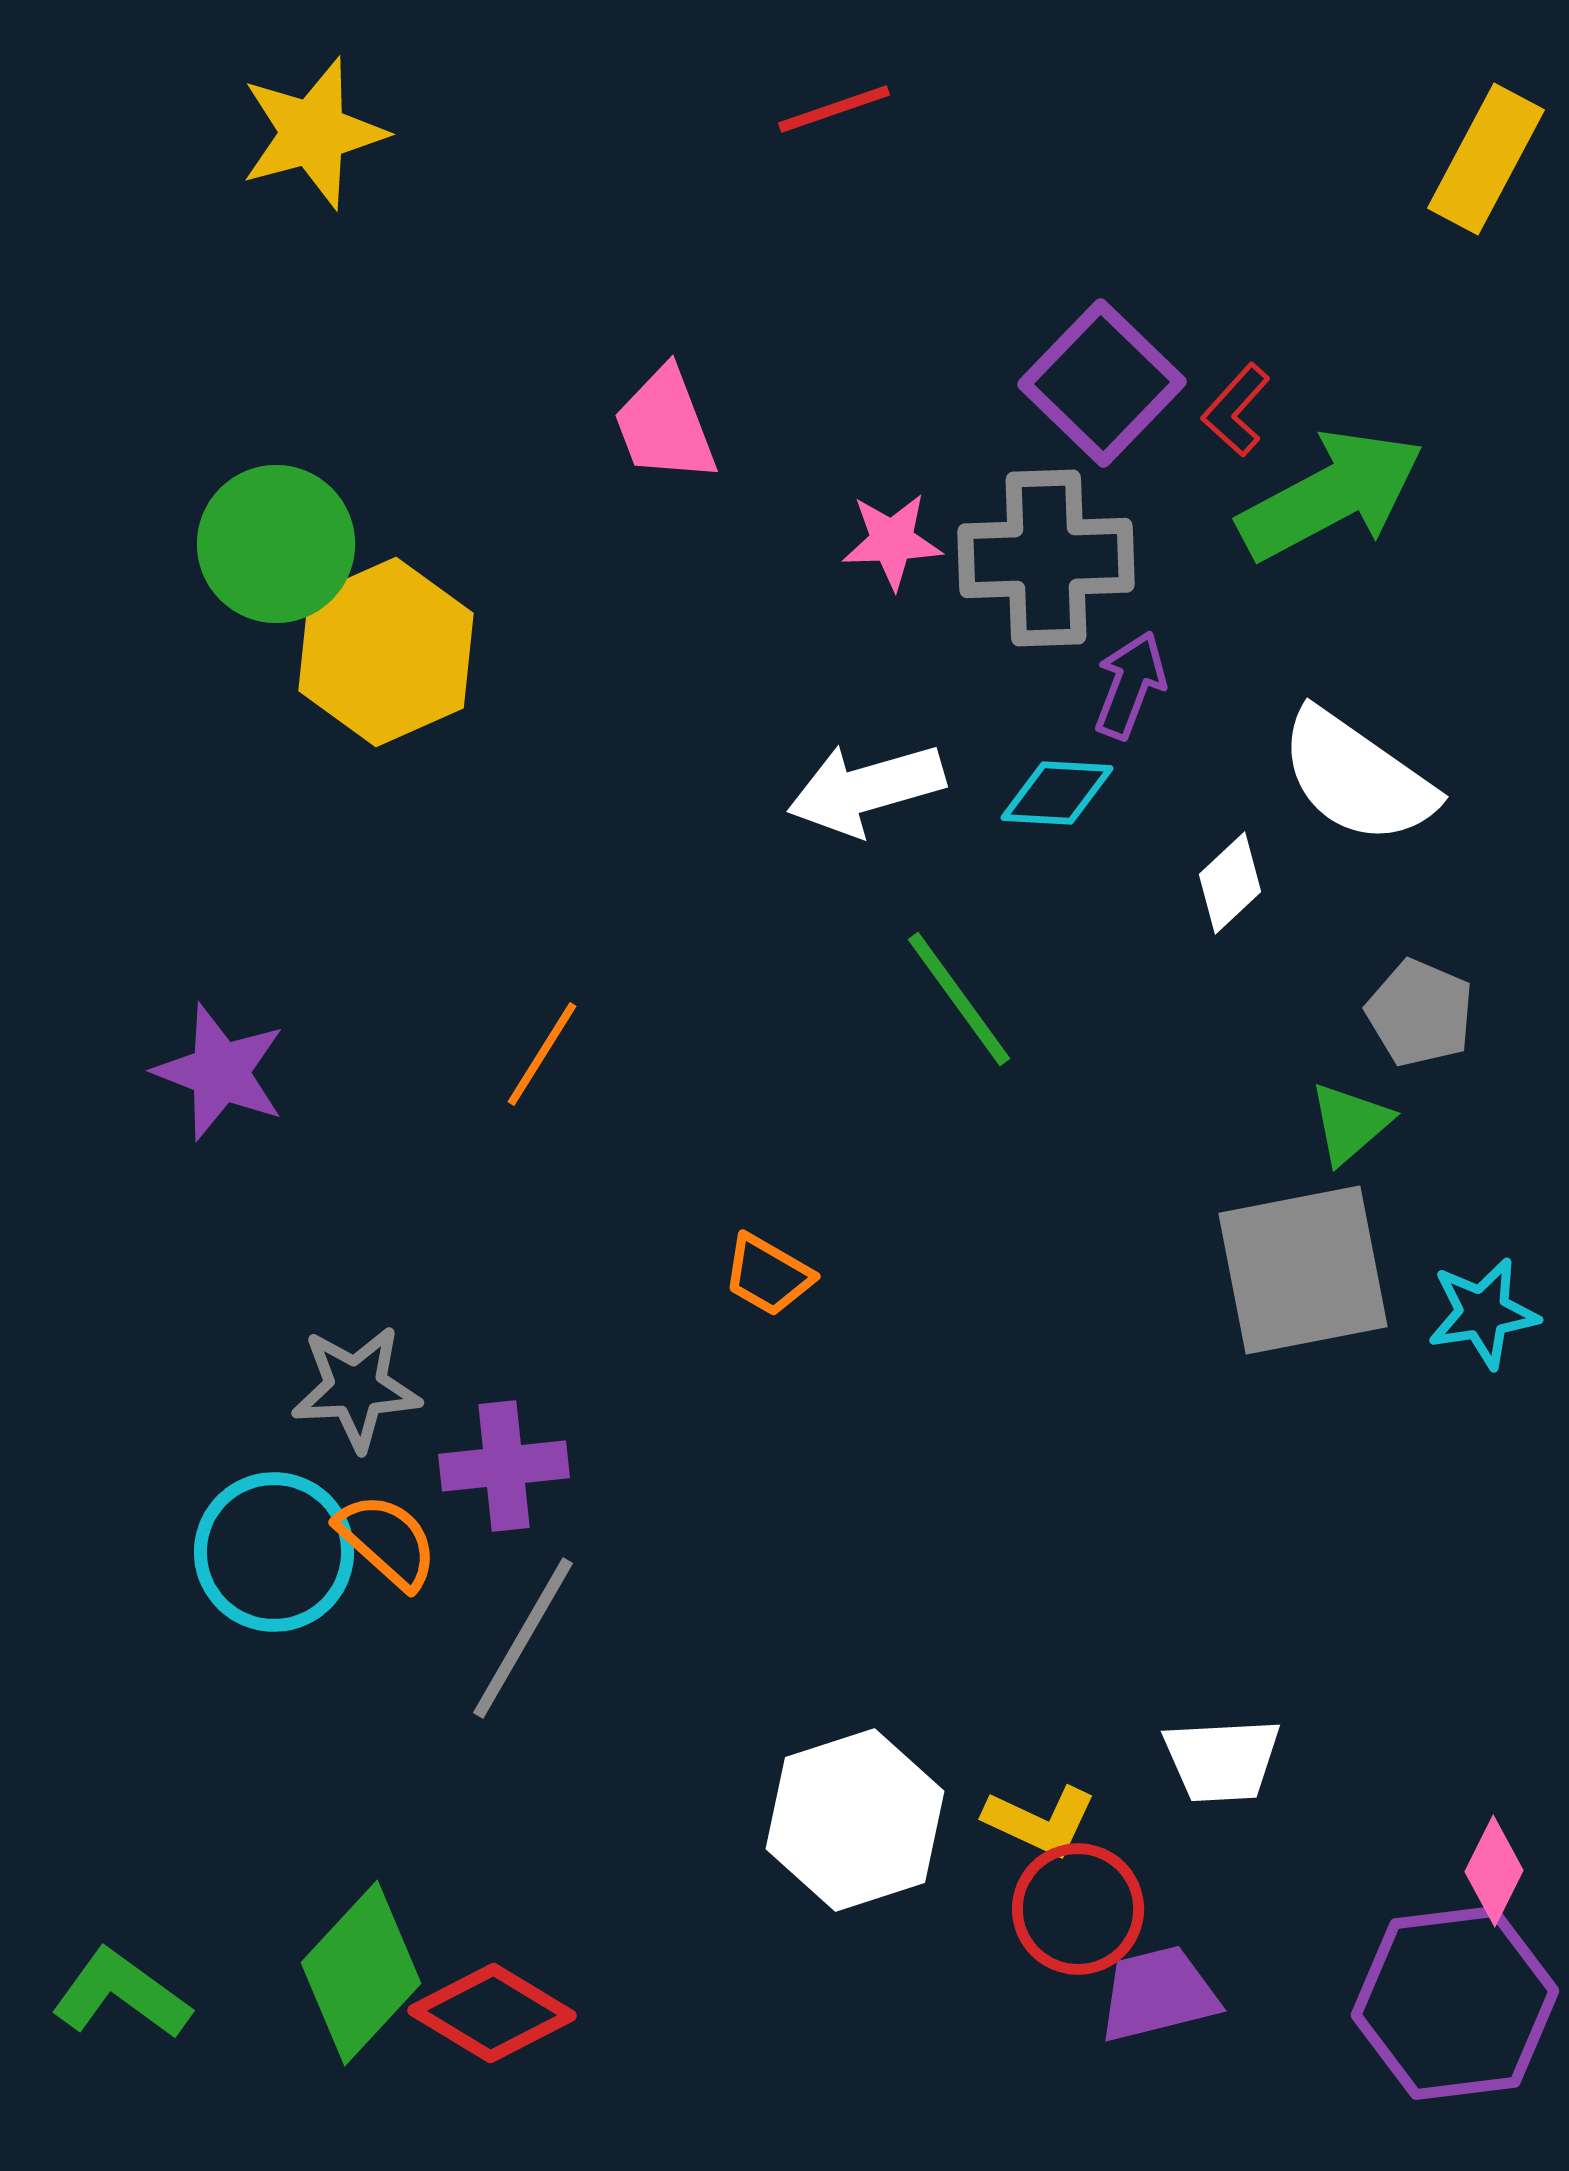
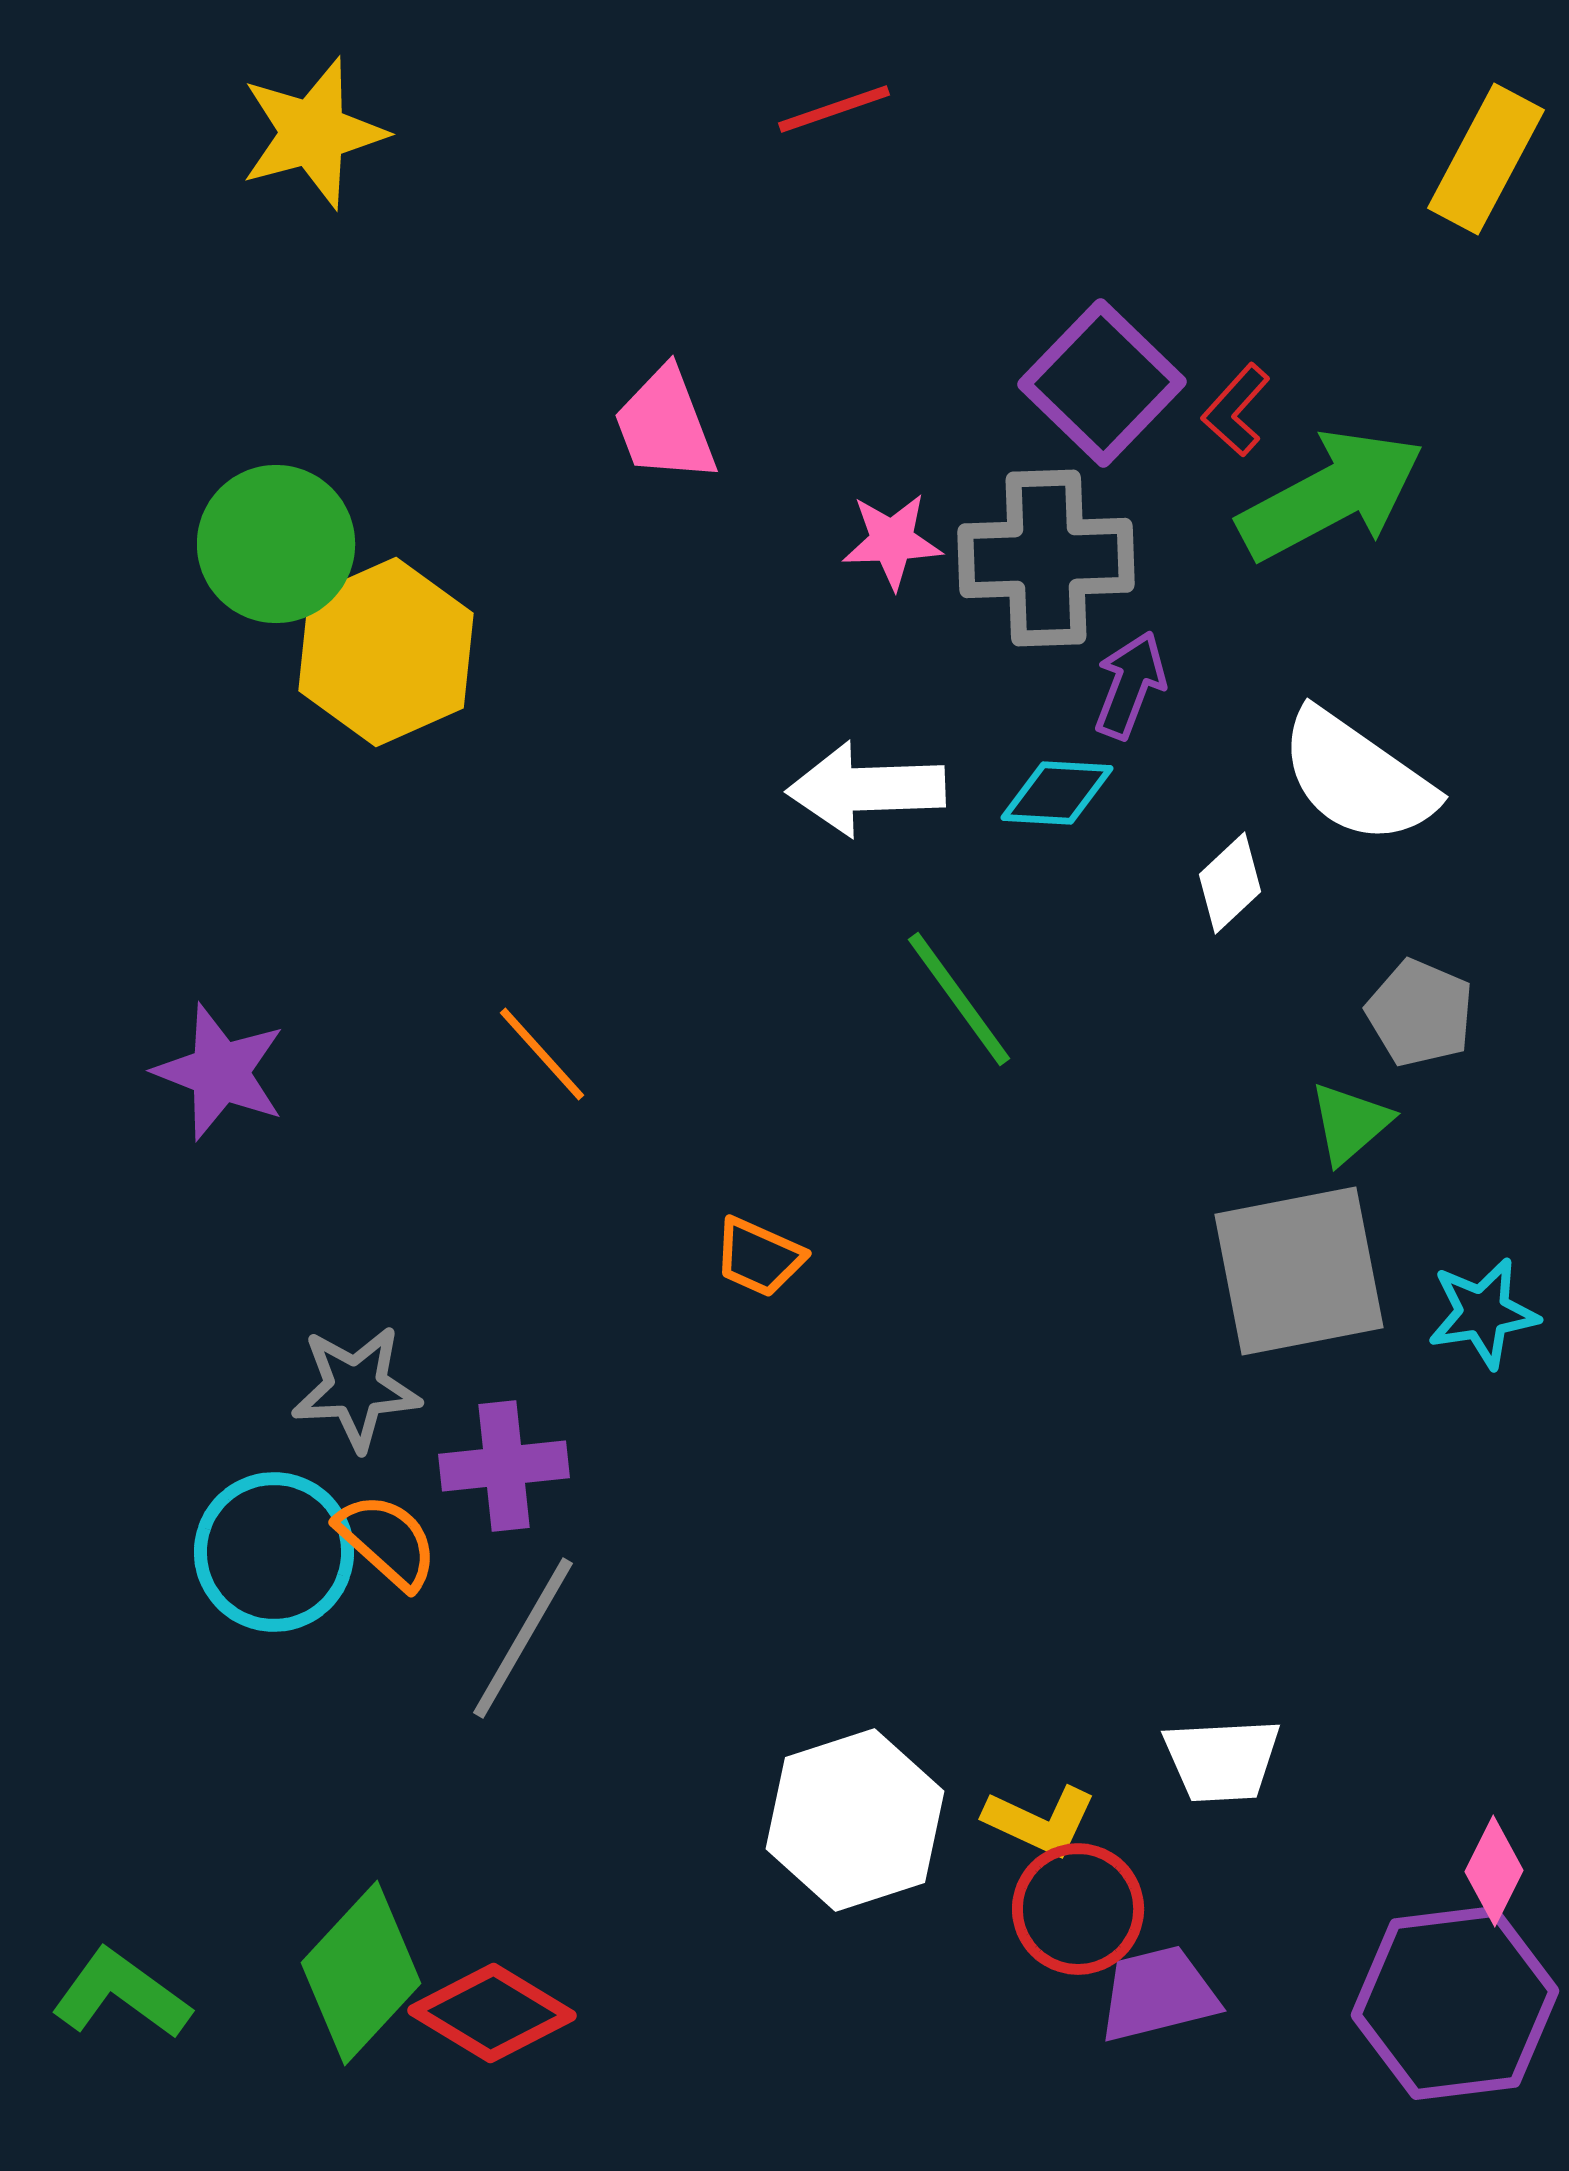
white arrow: rotated 14 degrees clockwise
orange line: rotated 74 degrees counterclockwise
gray square: moved 4 px left, 1 px down
orange trapezoid: moved 9 px left, 18 px up; rotated 6 degrees counterclockwise
